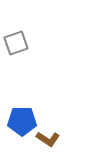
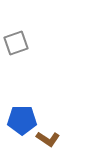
blue pentagon: moved 1 px up
